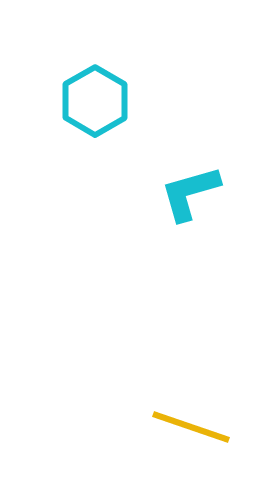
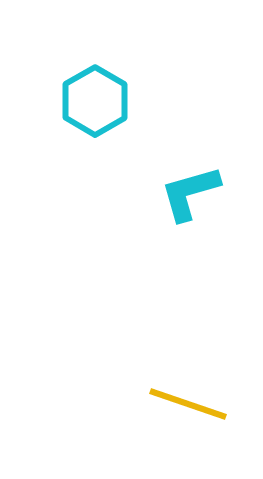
yellow line: moved 3 px left, 23 px up
